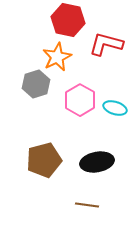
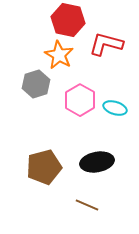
orange star: moved 2 px right, 2 px up; rotated 16 degrees counterclockwise
brown pentagon: moved 7 px down
brown line: rotated 15 degrees clockwise
